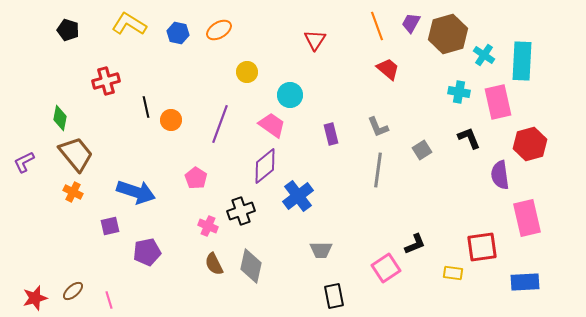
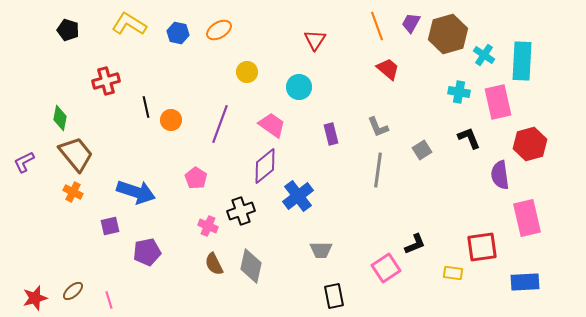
cyan circle at (290, 95): moved 9 px right, 8 px up
